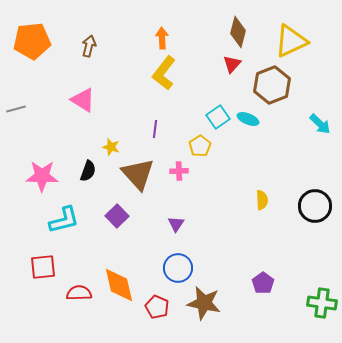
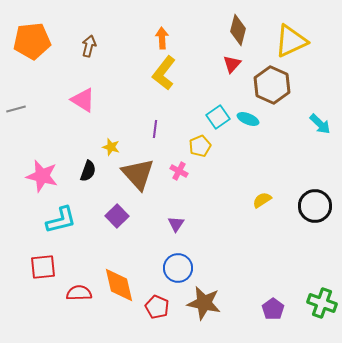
brown diamond: moved 2 px up
brown hexagon: rotated 15 degrees counterclockwise
yellow pentagon: rotated 10 degrees clockwise
pink cross: rotated 30 degrees clockwise
pink star: rotated 12 degrees clockwise
yellow semicircle: rotated 120 degrees counterclockwise
cyan L-shape: moved 3 px left
purple pentagon: moved 10 px right, 26 px down
green cross: rotated 12 degrees clockwise
